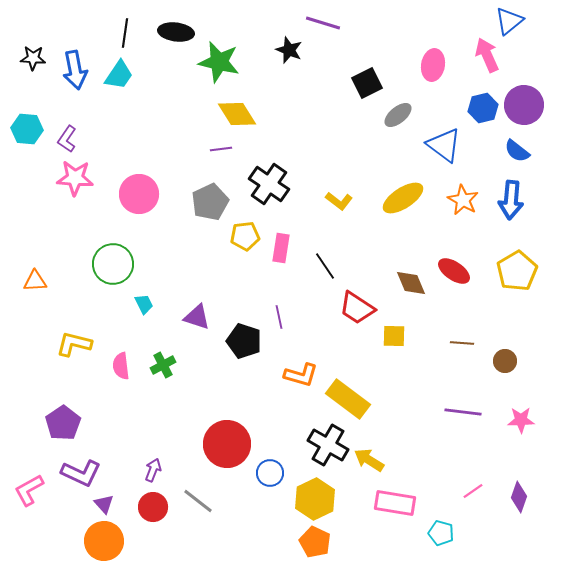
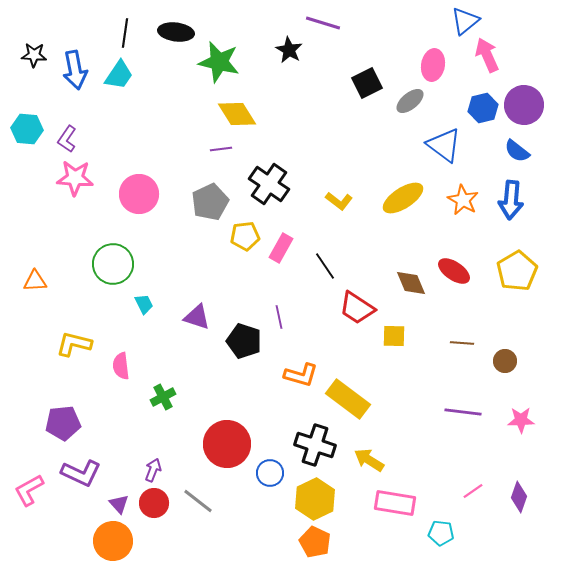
blue triangle at (509, 21): moved 44 px left
black star at (289, 50): rotated 8 degrees clockwise
black star at (33, 58): moved 1 px right, 3 px up
gray ellipse at (398, 115): moved 12 px right, 14 px up
pink rectangle at (281, 248): rotated 20 degrees clockwise
green cross at (163, 365): moved 32 px down
purple pentagon at (63, 423): rotated 28 degrees clockwise
black cross at (328, 445): moved 13 px left; rotated 12 degrees counterclockwise
purple triangle at (104, 504): moved 15 px right
red circle at (153, 507): moved 1 px right, 4 px up
cyan pentagon at (441, 533): rotated 10 degrees counterclockwise
orange circle at (104, 541): moved 9 px right
